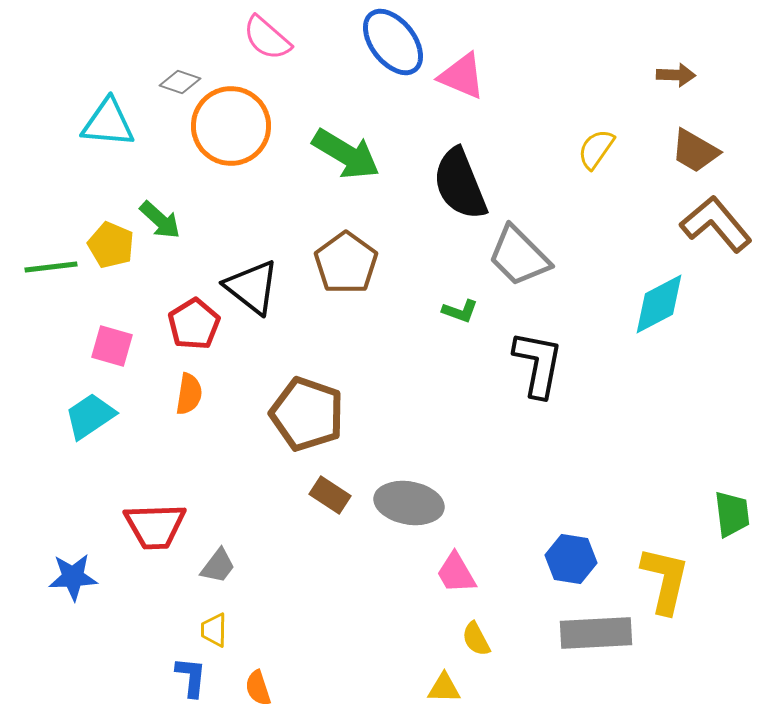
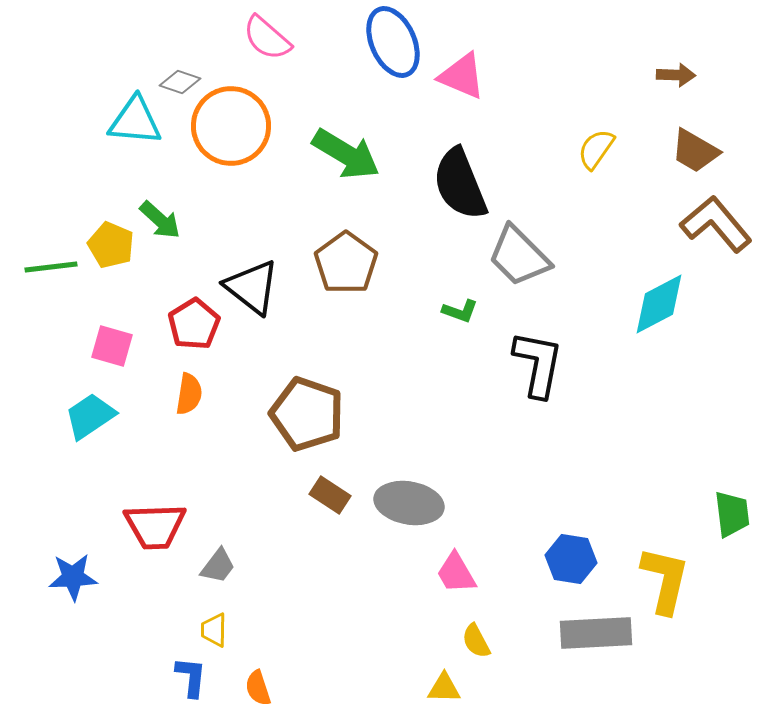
blue ellipse at (393, 42): rotated 14 degrees clockwise
cyan triangle at (108, 123): moved 27 px right, 2 px up
yellow semicircle at (476, 639): moved 2 px down
